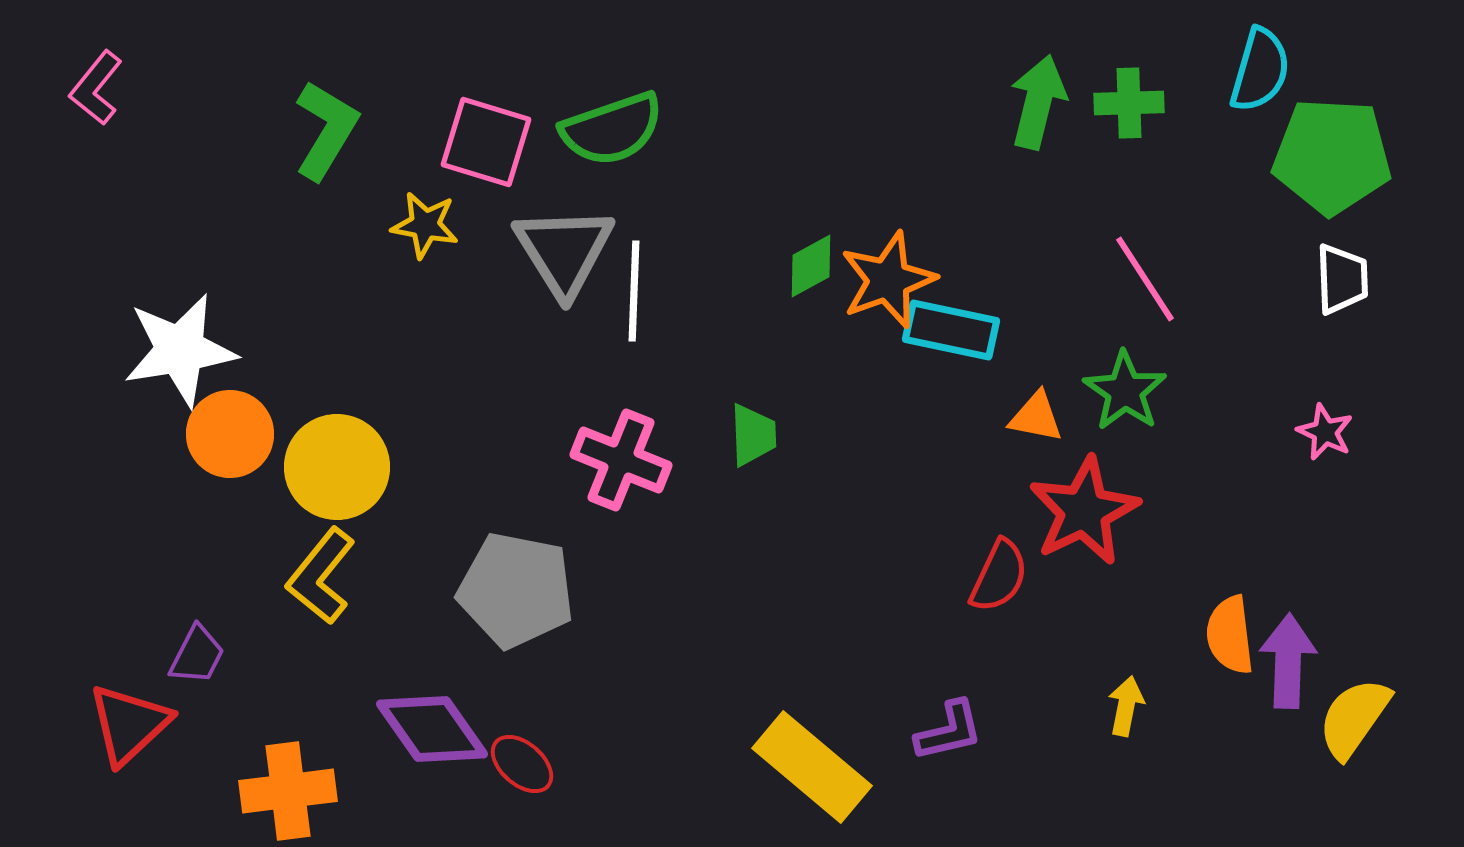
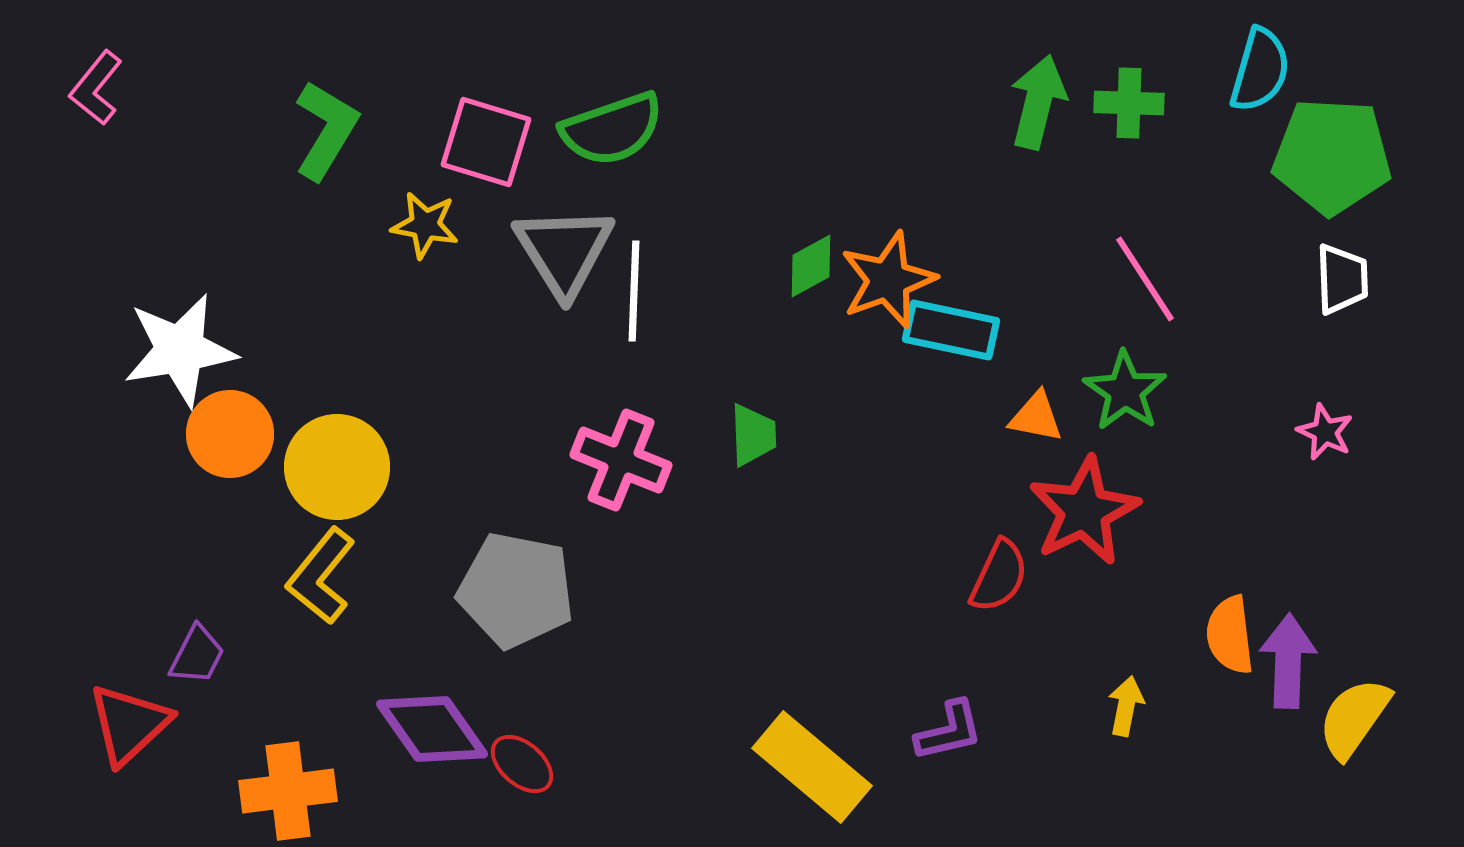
green cross: rotated 4 degrees clockwise
